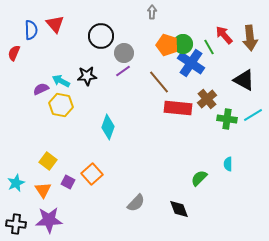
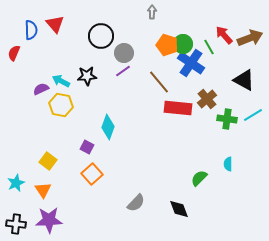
brown arrow: rotated 105 degrees counterclockwise
purple square: moved 19 px right, 35 px up
